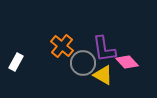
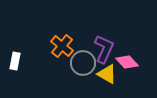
purple L-shape: rotated 148 degrees counterclockwise
white rectangle: moved 1 px left, 1 px up; rotated 18 degrees counterclockwise
yellow triangle: moved 4 px right, 1 px up
